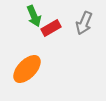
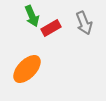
green arrow: moved 2 px left
gray arrow: rotated 45 degrees counterclockwise
